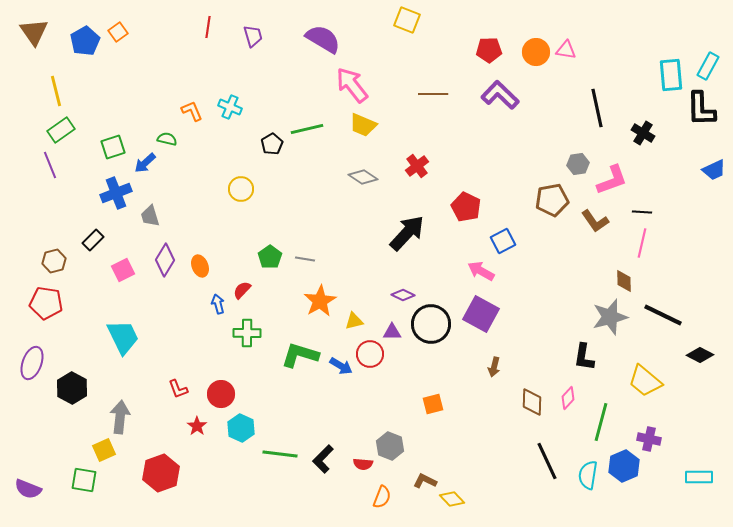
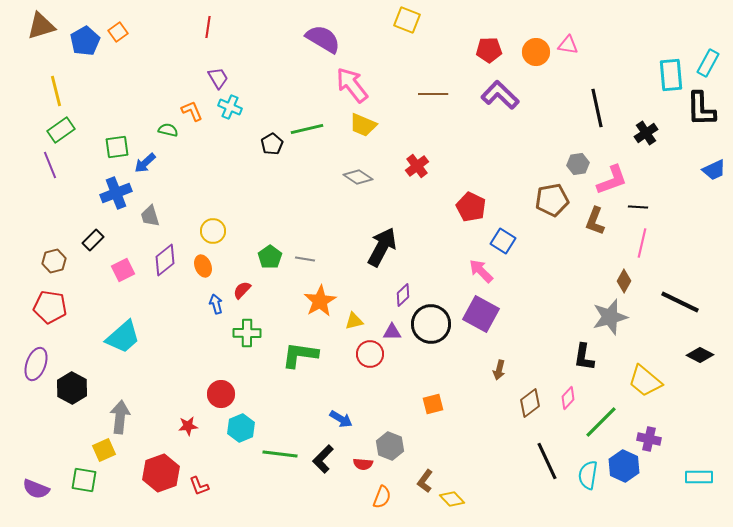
brown triangle at (34, 32): moved 7 px right, 6 px up; rotated 48 degrees clockwise
purple trapezoid at (253, 36): moved 35 px left, 42 px down; rotated 15 degrees counterclockwise
pink triangle at (566, 50): moved 2 px right, 5 px up
cyan rectangle at (708, 66): moved 3 px up
black cross at (643, 133): moved 3 px right; rotated 25 degrees clockwise
green semicircle at (167, 139): moved 1 px right, 9 px up
green square at (113, 147): moved 4 px right; rotated 10 degrees clockwise
gray diamond at (363, 177): moved 5 px left
yellow circle at (241, 189): moved 28 px left, 42 px down
red pentagon at (466, 207): moved 5 px right
black line at (642, 212): moved 4 px left, 5 px up
brown L-shape at (595, 221): rotated 56 degrees clockwise
black arrow at (407, 233): moved 25 px left, 14 px down; rotated 15 degrees counterclockwise
blue square at (503, 241): rotated 30 degrees counterclockwise
purple diamond at (165, 260): rotated 20 degrees clockwise
orange ellipse at (200, 266): moved 3 px right
pink arrow at (481, 271): rotated 16 degrees clockwise
brown diamond at (624, 281): rotated 30 degrees clockwise
purple diamond at (403, 295): rotated 70 degrees counterclockwise
red pentagon at (46, 303): moved 4 px right, 4 px down
blue arrow at (218, 304): moved 2 px left
black line at (663, 315): moved 17 px right, 13 px up
cyan trapezoid at (123, 337): rotated 75 degrees clockwise
green L-shape at (300, 355): rotated 9 degrees counterclockwise
purple ellipse at (32, 363): moved 4 px right, 1 px down
blue arrow at (341, 366): moved 53 px down
brown arrow at (494, 367): moved 5 px right, 3 px down
red L-shape at (178, 389): moved 21 px right, 97 px down
brown diamond at (532, 402): moved 2 px left, 1 px down; rotated 52 degrees clockwise
green line at (601, 422): rotated 30 degrees clockwise
red star at (197, 426): moved 9 px left; rotated 30 degrees clockwise
cyan hexagon at (241, 428): rotated 12 degrees clockwise
blue hexagon at (624, 466): rotated 12 degrees counterclockwise
brown L-shape at (425, 481): rotated 80 degrees counterclockwise
purple semicircle at (28, 489): moved 8 px right
